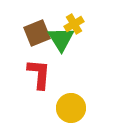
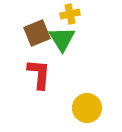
yellow cross: moved 4 px left, 10 px up; rotated 18 degrees clockwise
green triangle: moved 1 px right
yellow circle: moved 16 px right
